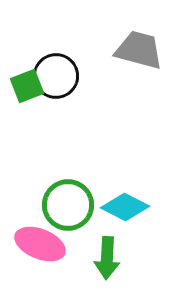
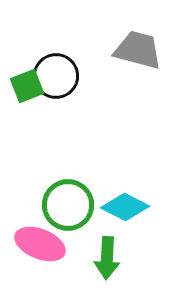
gray trapezoid: moved 1 px left
